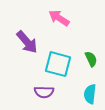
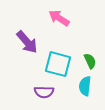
green semicircle: moved 1 px left, 2 px down
cyan semicircle: moved 5 px left, 8 px up
